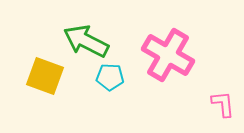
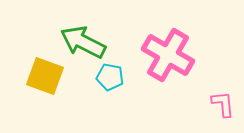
green arrow: moved 3 px left, 1 px down
cyan pentagon: rotated 8 degrees clockwise
